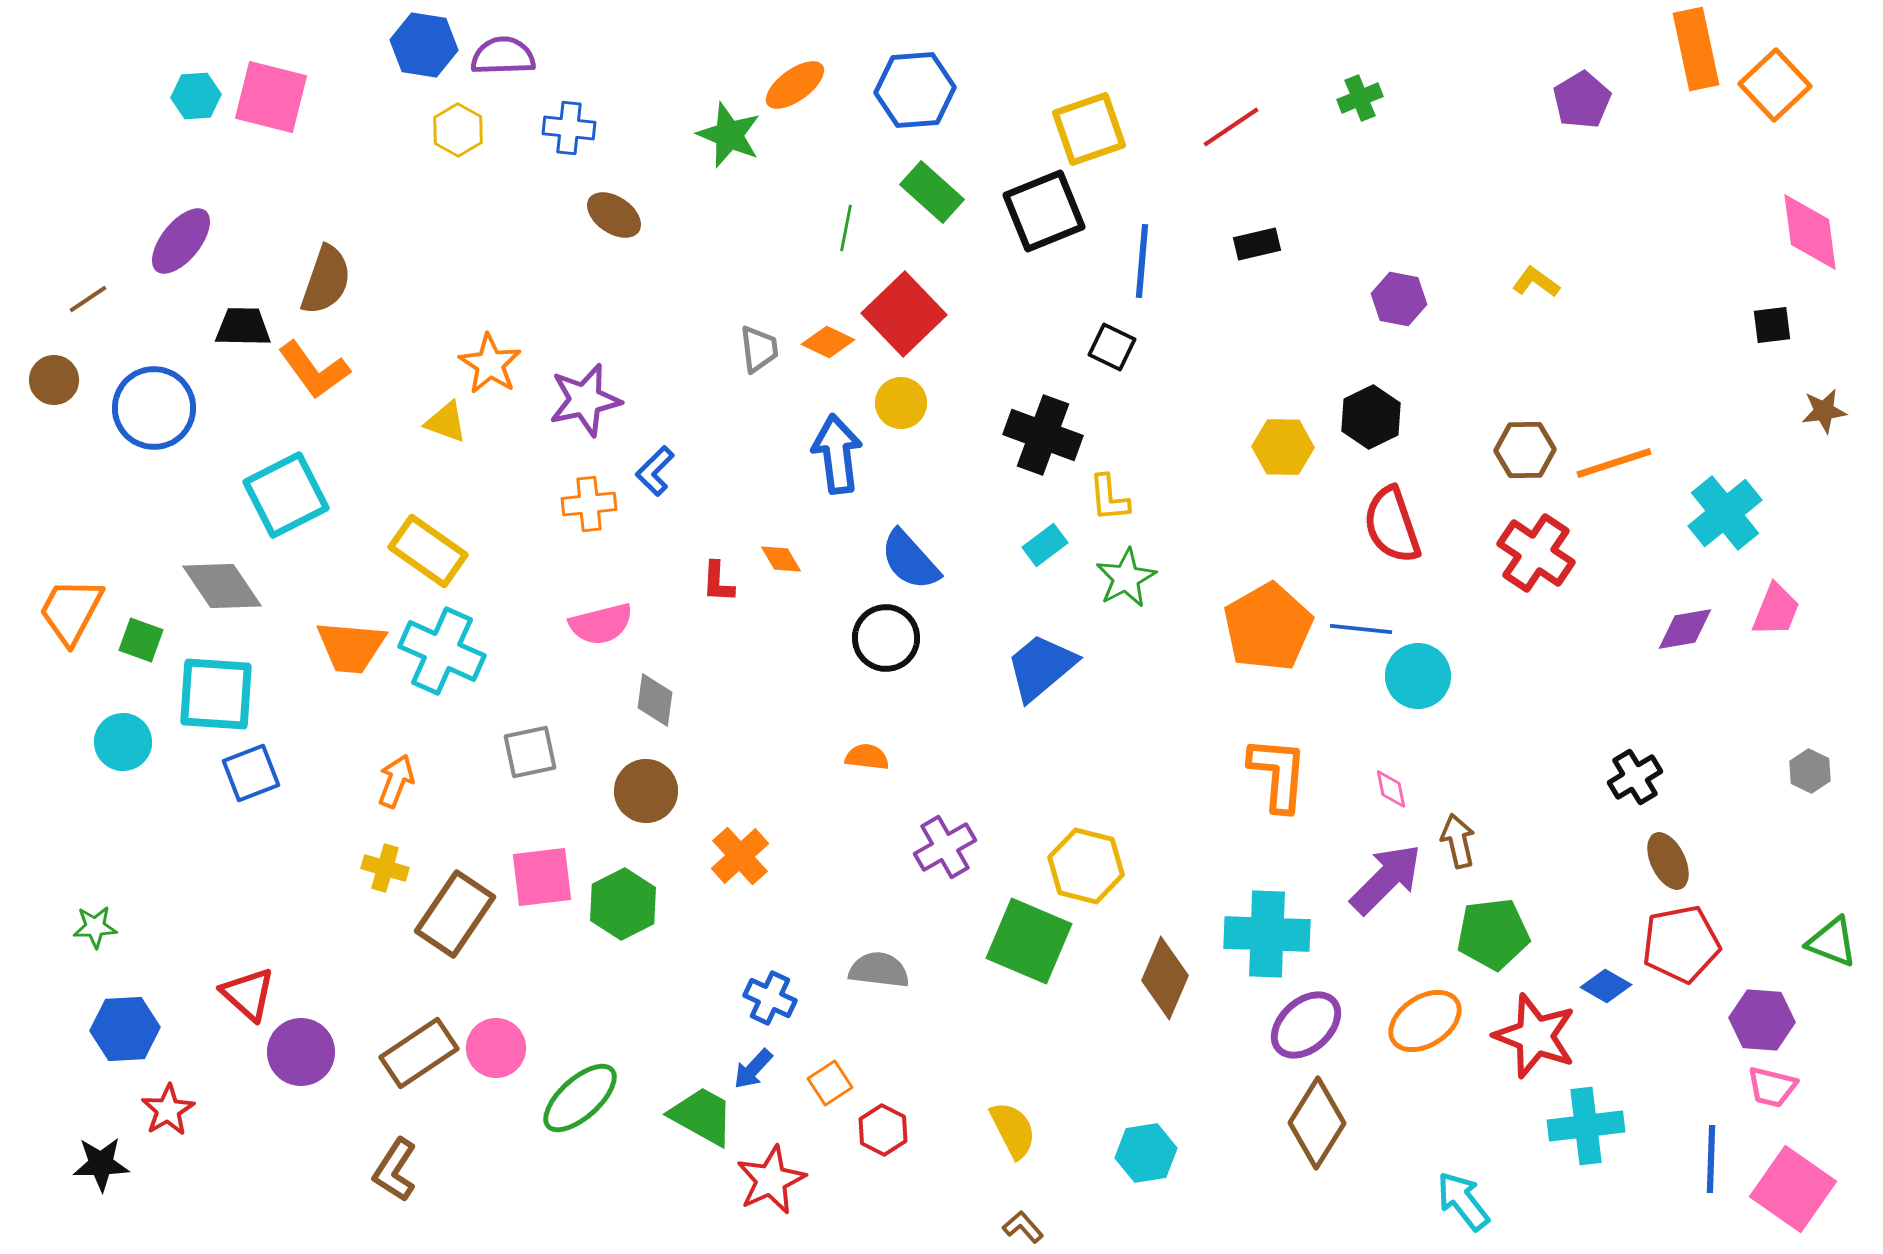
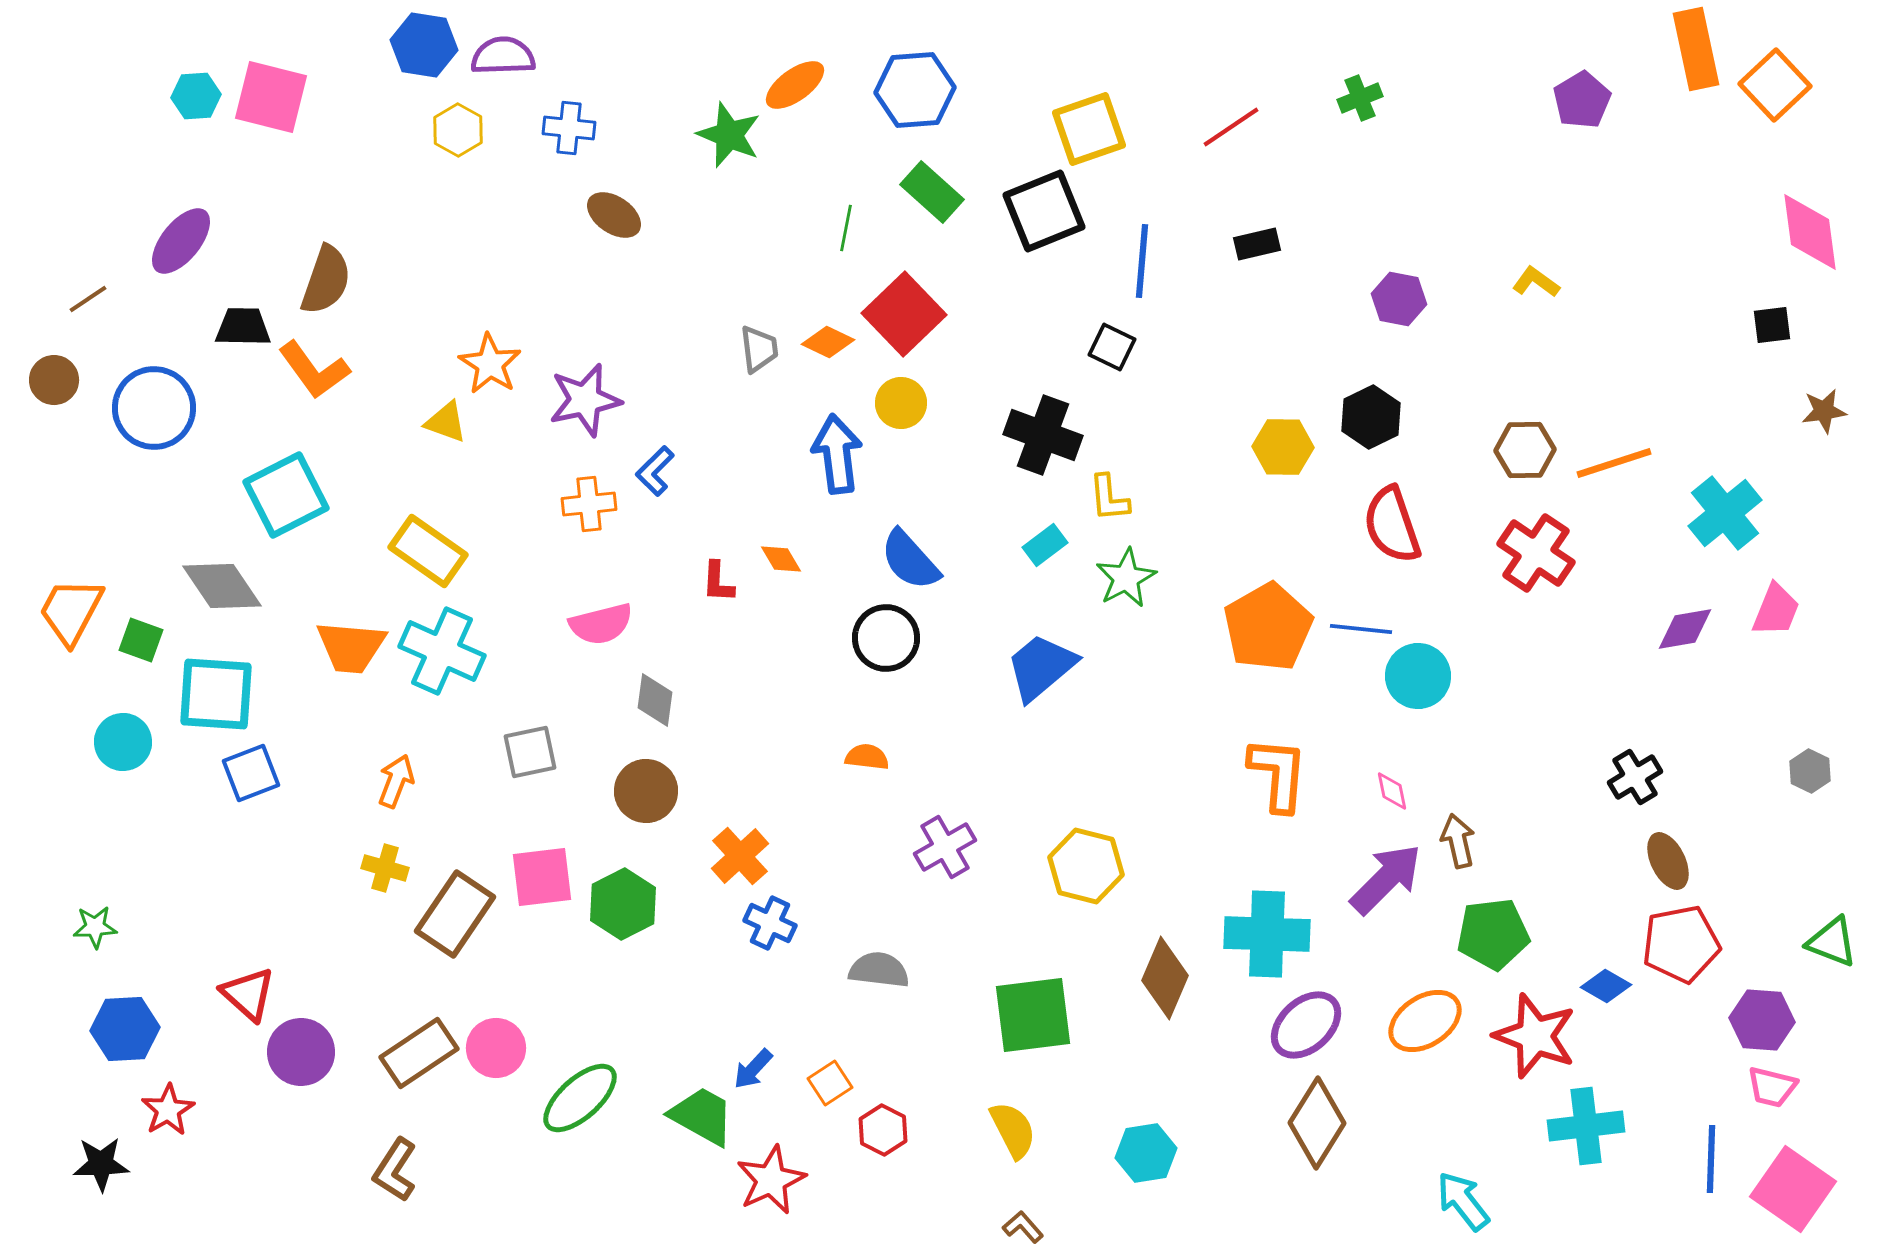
pink diamond at (1391, 789): moved 1 px right, 2 px down
green square at (1029, 941): moved 4 px right, 74 px down; rotated 30 degrees counterclockwise
blue cross at (770, 998): moved 75 px up
